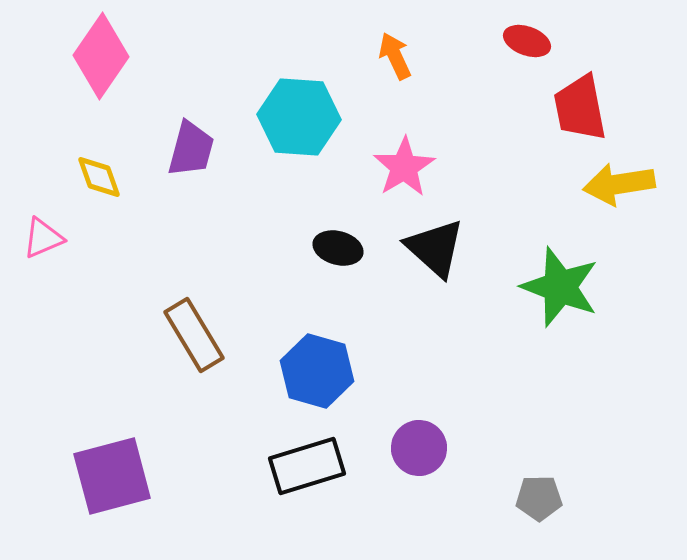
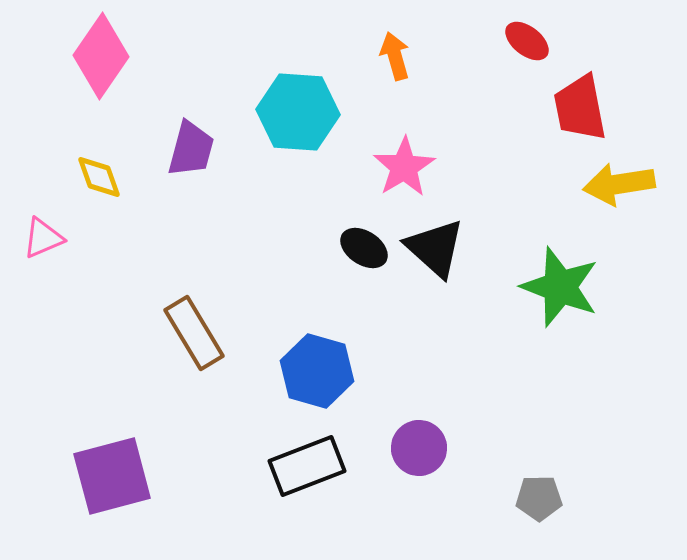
red ellipse: rotated 18 degrees clockwise
orange arrow: rotated 9 degrees clockwise
cyan hexagon: moved 1 px left, 5 px up
black ellipse: moved 26 px right; rotated 18 degrees clockwise
brown rectangle: moved 2 px up
black rectangle: rotated 4 degrees counterclockwise
